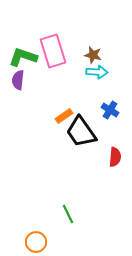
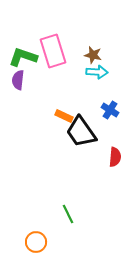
orange rectangle: rotated 60 degrees clockwise
